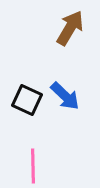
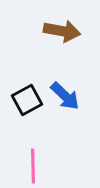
brown arrow: moved 8 px left, 3 px down; rotated 69 degrees clockwise
black square: rotated 36 degrees clockwise
